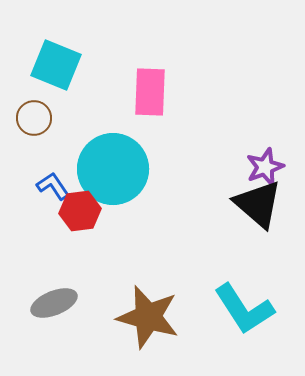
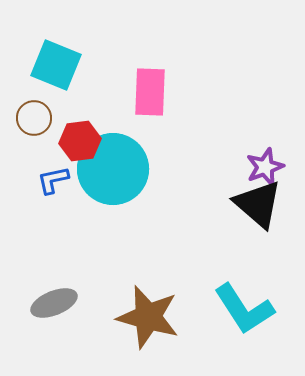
blue L-shape: moved 6 px up; rotated 68 degrees counterclockwise
red hexagon: moved 70 px up
